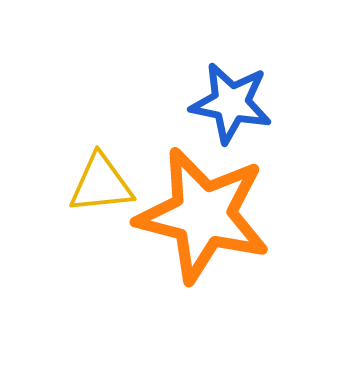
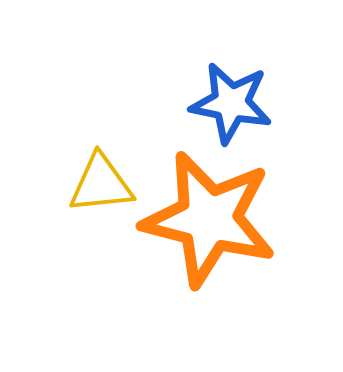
orange star: moved 6 px right, 4 px down
